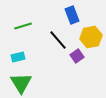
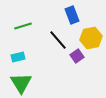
yellow hexagon: moved 1 px down
